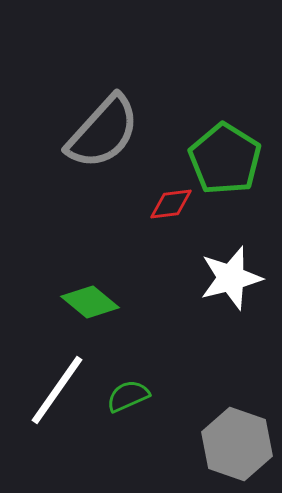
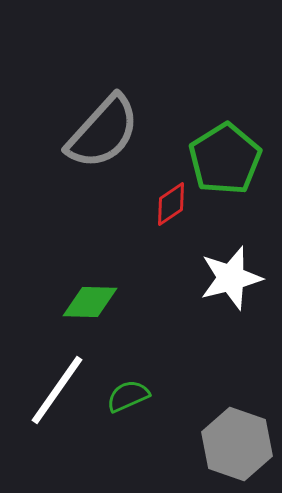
green pentagon: rotated 8 degrees clockwise
red diamond: rotated 27 degrees counterclockwise
green diamond: rotated 38 degrees counterclockwise
